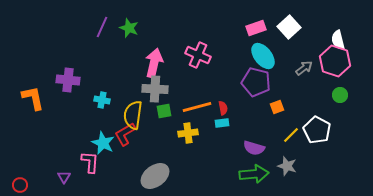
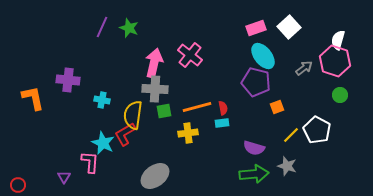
white semicircle: rotated 30 degrees clockwise
pink cross: moved 8 px left; rotated 15 degrees clockwise
red circle: moved 2 px left
